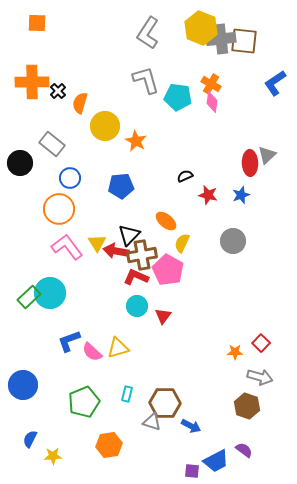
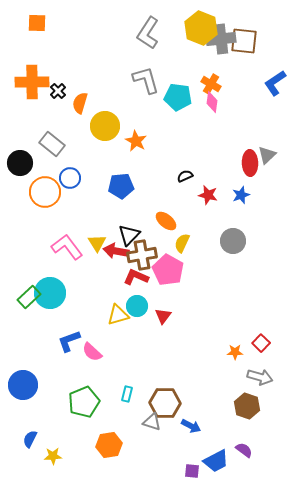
orange circle at (59, 209): moved 14 px left, 17 px up
yellow triangle at (118, 348): moved 33 px up
